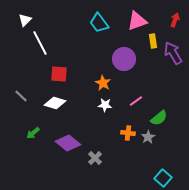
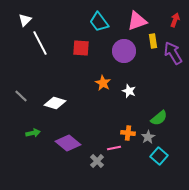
cyan trapezoid: moved 1 px up
purple circle: moved 8 px up
red square: moved 22 px right, 26 px up
pink line: moved 22 px left, 47 px down; rotated 24 degrees clockwise
white star: moved 24 px right, 14 px up; rotated 16 degrees clockwise
green arrow: rotated 152 degrees counterclockwise
gray cross: moved 2 px right, 3 px down
cyan square: moved 4 px left, 22 px up
